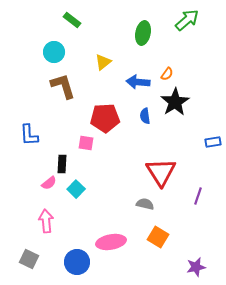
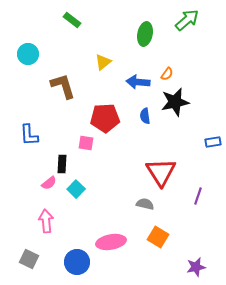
green ellipse: moved 2 px right, 1 px down
cyan circle: moved 26 px left, 2 px down
black star: rotated 20 degrees clockwise
